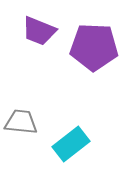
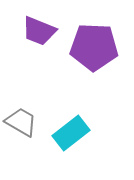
gray trapezoid: rotated 24 degrees clockwise
cyan rectangle: moved 11 px up
